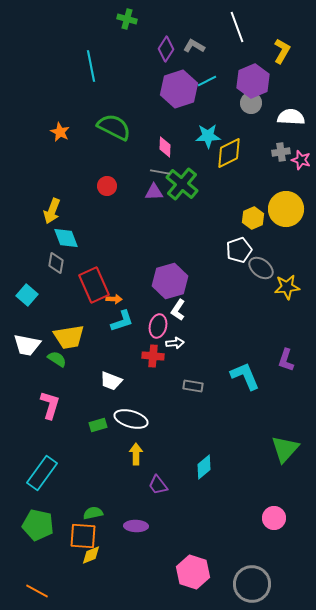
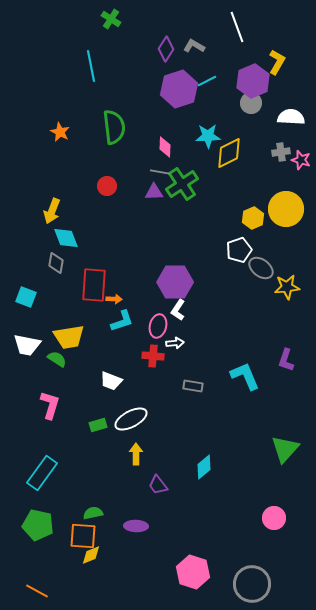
green cross at (127, 19): moved 16 px left; rotated 18 degrees clockwise
yellow L-shape at (282, 51): moved 5 px left, 11 px down
green semicircle at (114, 127): rotated 56 degrees clockwise
green cross at (182, 184): rotated 16 degrees clockwise
purple hexagon at (170, 281): moved 5 px right, 1 px down; rotated 16 degrees clockwise
red rectangle at (94, 285): rotated 28 degrees clockwise
cyan square at (27, 295): moved 1 px left, 2 px down; rotated 20 degrees counterclockwise
white ellipse at (131, 419): rotated 44 degrees counterclockwise
